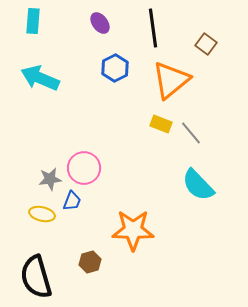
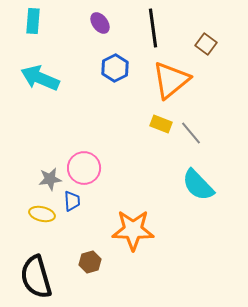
blue trapezoid: rotated 25 degrees counterclockwise
